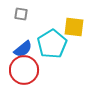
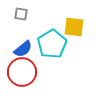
red circle: moved 2 px left, 2 px down
